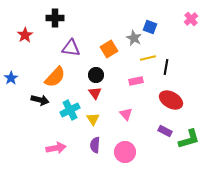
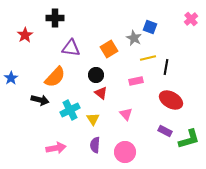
red triangle: moved 6 px right; rotated 16 degrees counterclockwise
